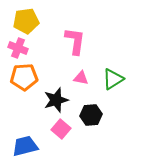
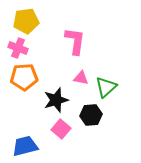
green triangle: moved 7 px left, 8 px down; rotated 10 degrees counterclockwise
